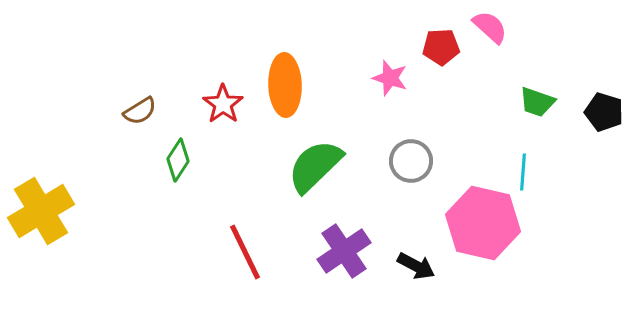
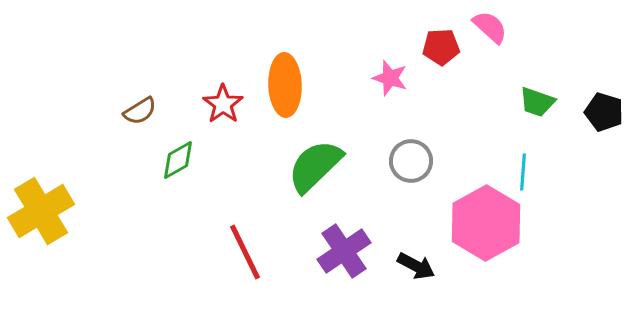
green diamond: rotated 27 degrees clockwise
pink hexagon: moved 3 px right; rotated 18 degrees clockwise
